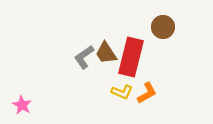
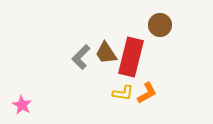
brown circle: moved 3 px left, 2 px up
gray L-shape: moved 3 px left; rotated 10 degrees counterclockwise
yellow L-shape: moved 1 px right, 1 px down; rotated 15 degrees counterclockwise
